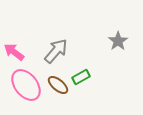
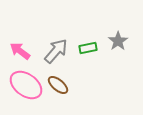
pink arrow: moved 6 px right, 1 px up
green rectangle: moved 7 px right, 29 px up; rotated 18 degrees clockwise
pink ellipse: rotated 16 degrees counterclockwise
